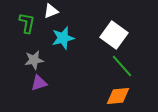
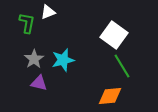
white triangle: moved 3 px left, 1 px down
cyan star: moved 22 px down
gray star: moved 1 px up; rotated 24 degrees counterclockwise
green line: rotated 10 degrees clockwise
purple triangle: rotated 30 degrees clockwise
orange diamond: moved 8 px left
